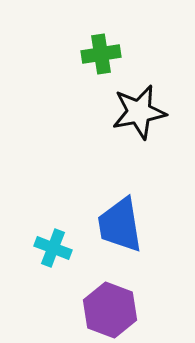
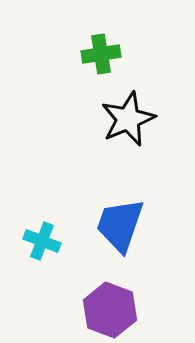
black star: moved 11 px left, 7 px down; rotated 12 degrees counterclockwise
blue trapezoid: rotated 28 degrees clockwise
cyan cross: moved 11 px left, 7 px up
